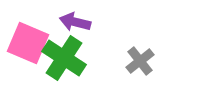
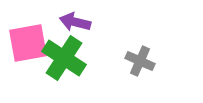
pink square: rotated 33 degrees counterclockwise
gray cross: rotated 28 degrees counterclockwise
